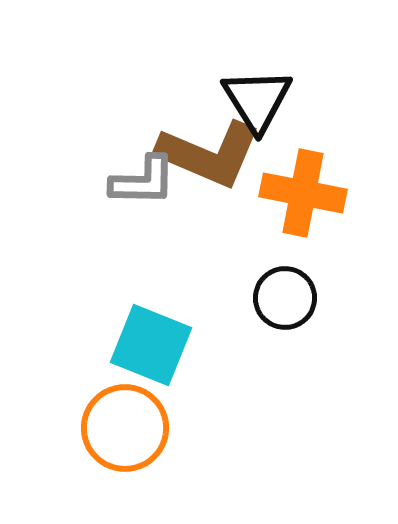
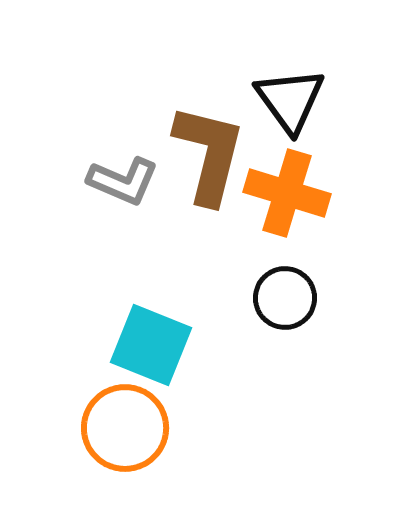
black triangle: moved 33 px right; rotated 4 degrees counterclockwise
brown L-shape: rotated 99 degrees counterclockwise
gray L-shape: moved 20 px left; rotated 22 degrees clockwise
orange cross: moved 16 px left; rotated 6 degrees clockwise
